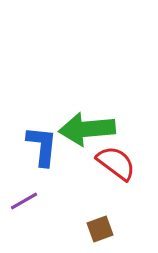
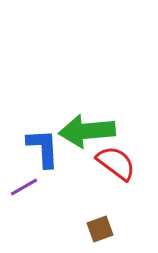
green arrow: moved 2 px down
blue L-shape: moved 1 px right, 2 px down; rotated 9 degrees counterclockwise
purple line: moved 14 px up
